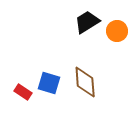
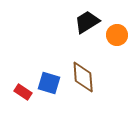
orange circle: moved 4 px down
brown diamond: moved 2 px left, 5 px up
